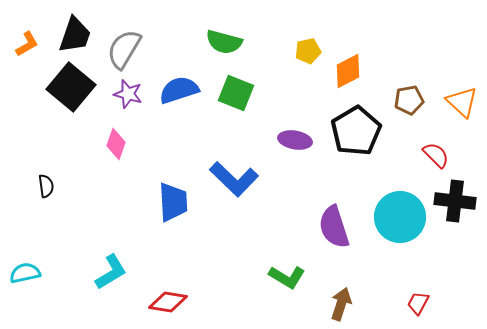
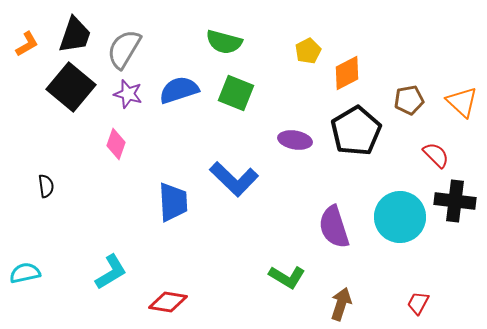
yellow pentagon: rotated 15 degrees counterclockwise
orange diamond: moved 1 px left, 2 px down
